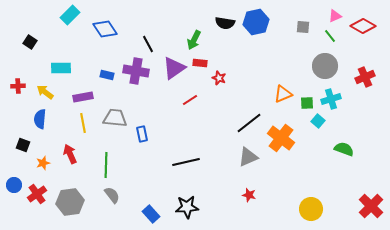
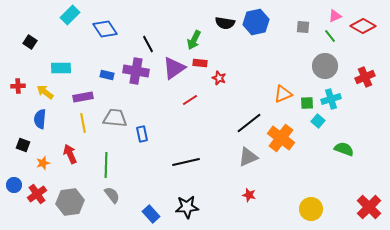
red cross at (371, 206): moved 2 px left, 1 px down
